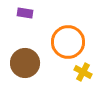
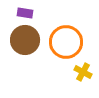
orange circle: moved 2 px left
brown circle: moved 23 px up
